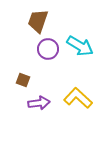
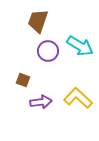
purple circle: moved 2 px down
purple arrow: moved 2 px right, 1 px up
